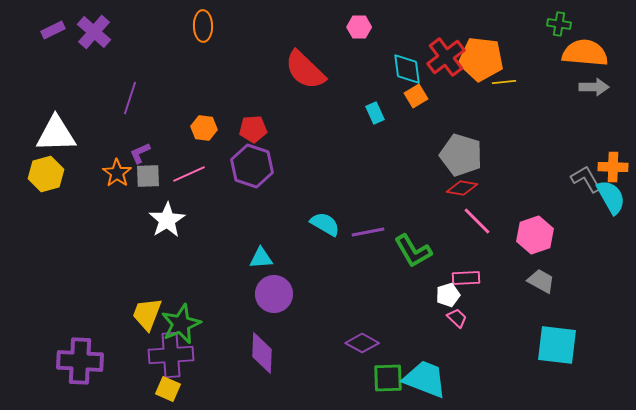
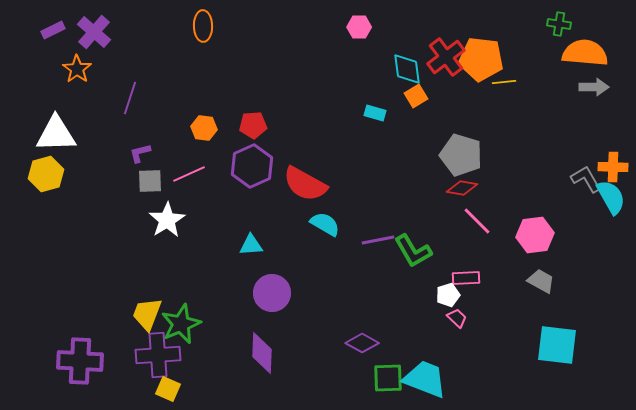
red semicircle at (305, 70): moved 114 px down; rotated 15 degrees counterclockwise
cyan rectangle at (375, 113): rotated 50 degrees counterclockwise
red pentagon at (253, 129): moved 4 px up
purple L-shape at (140, 153): rotated 10 degrees clockwise
purple hexagon at (252, 166): rotated 18 degrees clockwise
orange star at (117, 173): moved 40 px left, 104 px up
gray square at (148, 176): moved 2 px right, 5 px down
purple line at (368, 232): moved 10 px right, 8 px down
pink hexagon at (535, 235): rotated 12 degrees clockwise
cyan triangle at (261, 258): moved 10 px left, 13 px up
purple circle at (274, 294): moved 2 px left, 1 px up
purple cross at (171, 355): moved 13 px left
